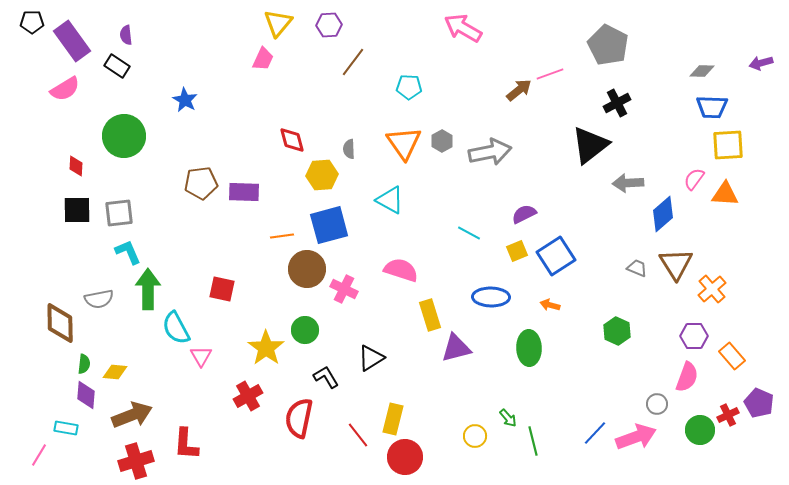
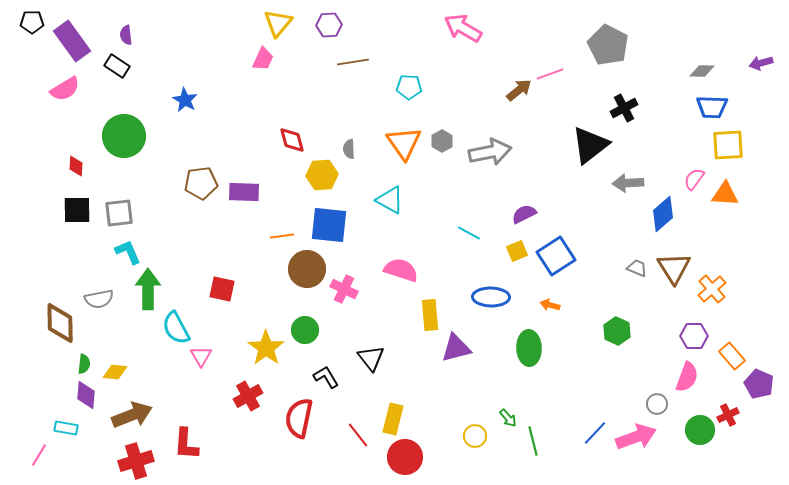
brown line at (353, 62): rotated 44 degrees clockwise
black cross at (617, 103): moved 7 px right, 5 px down
blue square at (329, 225): rotated 21 degrees clockwise
brown triangle at (676, 264): moved 2 px left, 4 px down
yellow rectangle at (430, 315): rotated 12 degrees clockwise
black triangle at (371, 358): rotated 36 degrees counterclockwise
purple pentagon at (759, 403): moved 19 px up
